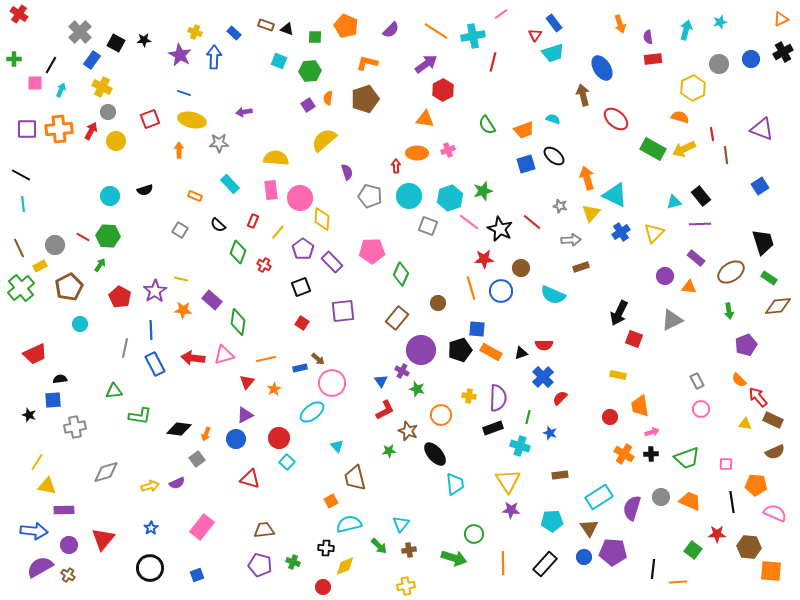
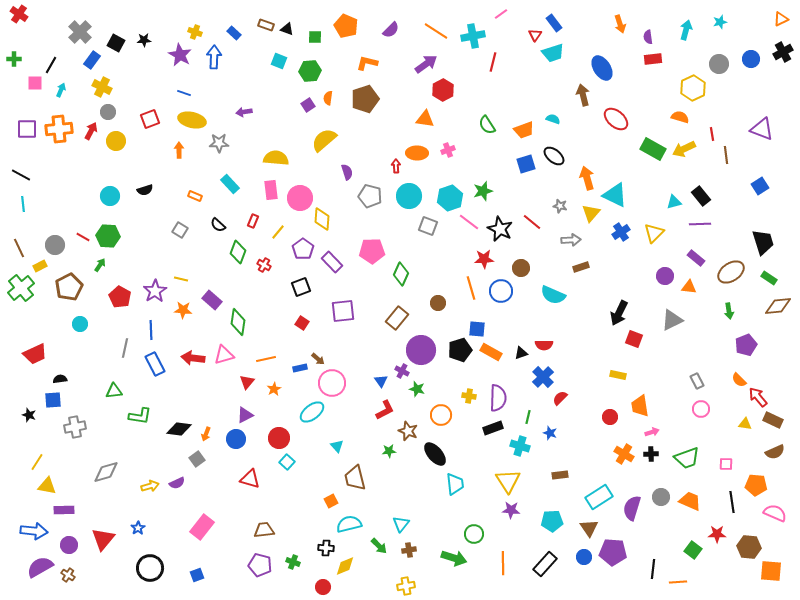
blue star at (151, 528): moved 13 px left
